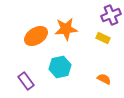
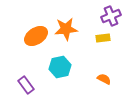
purple cross: moved 1 px down
yellow rectangle: rotated 32 degrees counterclockwise
purple rectangle: moved 4 px down
